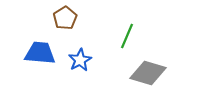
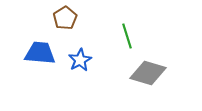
green line: rotated 40 degrees counterclockwise
